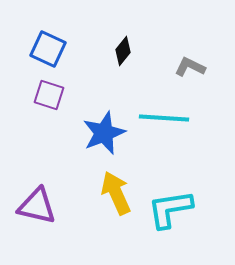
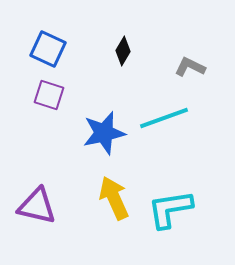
black diamond: rotated 8 degrees counterclockwise
cyan line: rotated 24 degrees counterclockwise
blue star: rotated 9 degrees clockwise
yellow arrow: moved 2 px left, 5 px down
